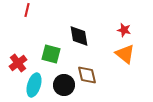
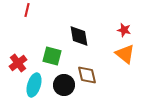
green square: moved 1 px right, 2 px down
